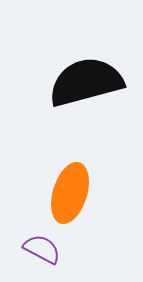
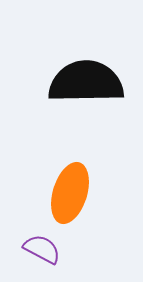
black semicircle: rotated 14 degrees clockwise
